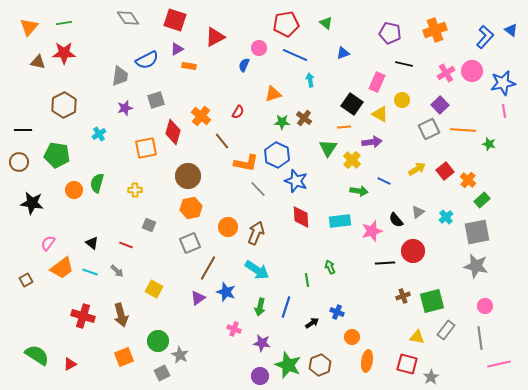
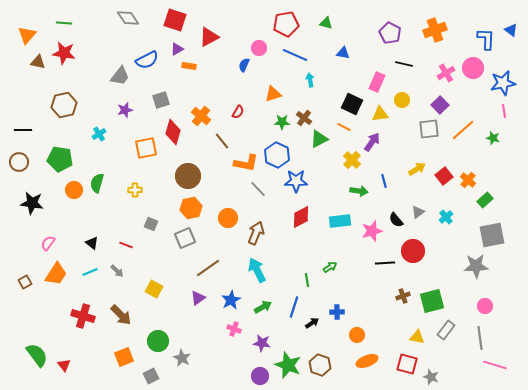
green line at (64, 23): rotated 14 degrees clockwise
green triangle at (326, 23): rotated 24 degrees counterclockwise
orange triangle at (29, 27): moved 2 px left, 8 px down
purple pentagon at (390, 33): rotated 15 degrees clockwise
red triangle at (215, 37): moved 6 px left
blue L-shape at (485, 37): moved 1 px right, 2 px down; rotated 40 degrees counterclockwise
red star at (64, 53): rotated 10 degrees clockwise
blue triangle at (343, 53): rotated 32 degrees clockwise
pink circle at (472, 71): moved 1 px right, 3 px up
gray trapezoid at (120, 76): rotated 30 degrees clockwise
gray square at (156, 100): moved 5 px right
black square at (352, 104): rotated 10 degrees counterclockwise
brown hexagon at (64, 105): rotated 15 degrees clockwise
purple star at (125, 108): moved 2 px down
yellow triangle at (380, 114): rotated 36 degrees counterclockwise
orange line at (344, 127): rotated 32 degrees clockwise
gray square at (429, 129): rotated 20 degrees clockwise
orange line at (463, 130): rotated 45 degrees counterclockwise
purple arrow at (372, 142): rotated 48 degrees counterclockwise
green star at (489, 144): moved 4 px right, 6 px up
green triangle at (328, 148): moved 9 px left, 9 px up; rotated 30 degrees clockwise
green pentagon at (57, 155): moved 3 px right, 4 px down
red square at (445, 171): moved 1 px left, 5 px down
blue star at (296, 181): rotated 20 degrees counterclockwise
blue line at (384, 181): rotated 48 degrees clockwise
green rectangle at (482, 200): moved 3 px right
red diamond at (301, 217): rotated 65 degrees clockwise
gray square at (149, 225): moved 2 px right, 1 px up
orange circle at (228, 227): moved 9 px up
gray square at (477, 232): moved 15 px right, 3 px down
gray square at (190, 243): moved 5 px left, 5 px up
gray star at (476, 266): rotated 15 degrees counterclockwise
green arrow at (330, 267): rotated 80 degrees clockwise
orange trapezoid at (62, 268): moved 6 px left, 6 px down; rotated 20 degrees counterclockwise
brown line at (208, 268): rotated 25 degrees clockwise
cyan arrow at (257, 270): rotated 150 degrees counterclockwise
cyan line at (90, 272): rotated 42 degrees counterclockwise
brown square at (26, 280): moved 1 px left, 2 px down
blue star at (226, 292): moved 5 px right, 8 px down; rotated 24 degrees clockwise
green arrow at (260, 307): moved 3 px right; rotated 132 degrees counterclockwise
blue line at (286, 307): moved 8 px right
blue cross at (337, 312): rotated 24 degrees counterclockwise
brown arrow at (121, 315): rotated 30 degrees counterclockwise
orange circle at (352, 337): moved 5 px right, 2 px up
green semicircle at (37, 355): rotated 20 degrees clockwise
gray star at (180, 355): moved 2 px right, 3 px down
orange ellipse at (367, 361): rotated 60 degrees clockwise
red triangle at (70, 364): moved 6 px left, 1 px down; rotated 40 degrees counterclockwise
pink line at (499, 364): moved 4 px left, 1 px down; rotated 30 degrees clockwise
brown hexagon at (320, 365): rotated 20 degrees counterclockwise
gray square at (162, 373): moved 11 px left, 3 px down
gray star at (431, 377): rotated 21 degrees counterclockwise
